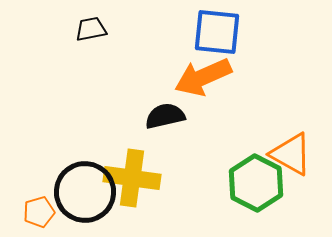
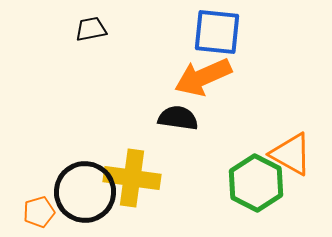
black semicircle: moved 13 px right, 2 px down; rotated 21 degrees clockwise
